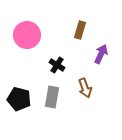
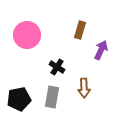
purple arrow: moved 4 px up
black cross: moved 2 px down
brown arrow: moved 1 px left; rotated 18 degrees clockwise
black pentagon: rotated 25 degrees counterclockwise
